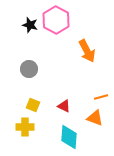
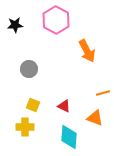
black star: moved 15 px left; rotated 21 degrees counterclockwise
orange line: moved 2 px right, 4 px up
